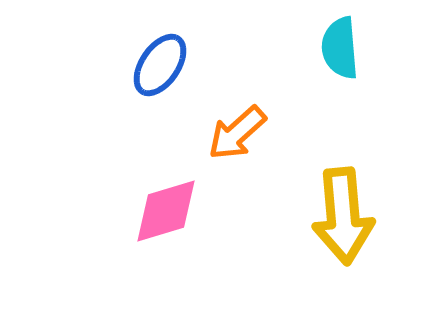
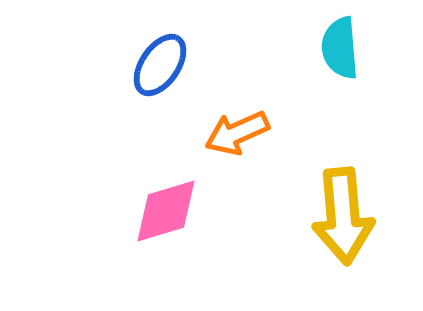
orange arrow: rotated 18 degrees clockwise
